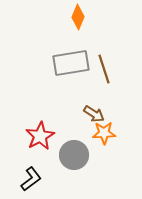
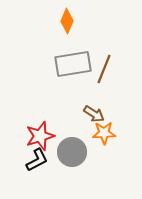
orange diamond: moved 11 px left, 4 px down
gray rectangle: moved 2 px right, 1 px down
brown line: rotated 40 degrees clockwise
red star: rotated 12 degrees clockwise
gray circle: moved 2 px left, 3 px up
black L-shape: moved 6 px right, 19 px up; rotated 10 degrees clockwise
